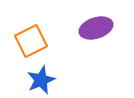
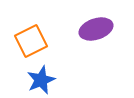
purple ellipse: moved 1 px down
